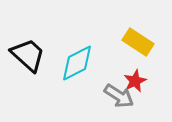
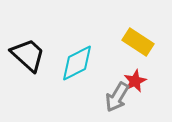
gray arrow: moved 2 px left, 1 px down; rotated 88 degrees clockwise
